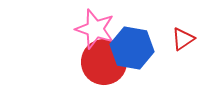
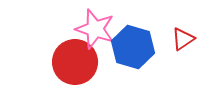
blue hexagon: moved 1 px right, 1 px up; rotated 6 degrees clockwise
red circle: moved 29 px left
